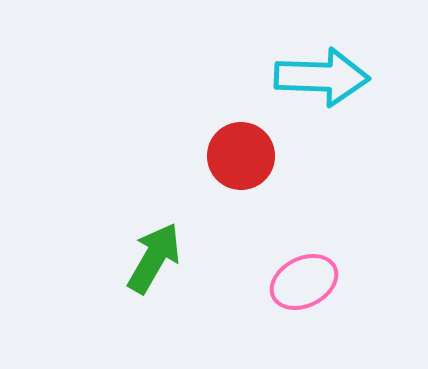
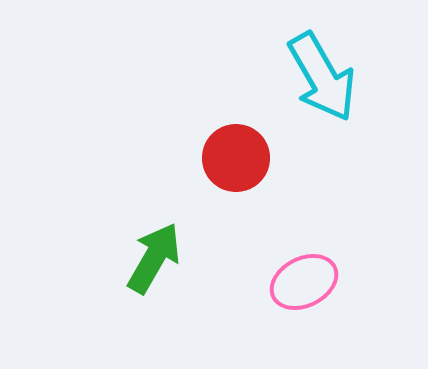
cyan arrow: rotated 58 degrees clockwise
red circle: moved 5 px left, 2 px down
